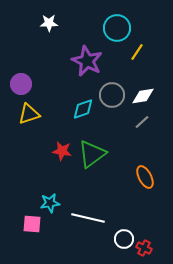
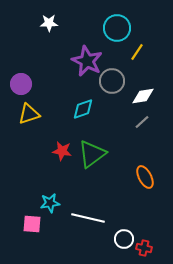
gray circle: moved 14 px up
red cross: rotated 14 degrees counterclockwise
